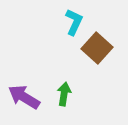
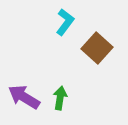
cyan L-shape: moved 9 px left; rotated 12 degrees clockwise
green arrow: moved 4 px left, 4 px down
